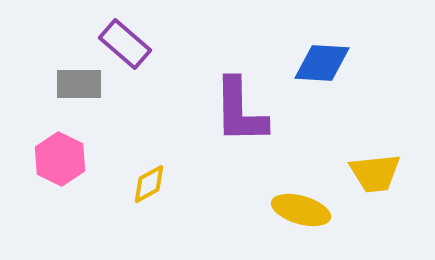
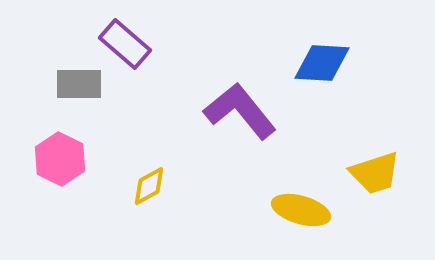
purple L-shape: rotated 142 degrees clockwise
yellow trapezoid: rotated 12 degrees counterclockwise
yellow diamond: moved 2 px down
